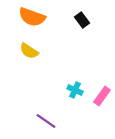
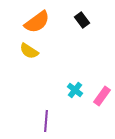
orange semicircle: moved 5 px right, 5 px down; rotated 56 degrees counterclockwise
cyan cross: rotated 14 degrees clockwise
purple line: rotated 60 degrees clockwise
